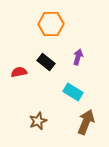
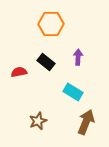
purple arrow: rotated 14 degrees counterclockwise
